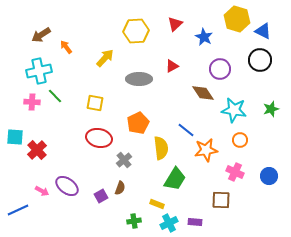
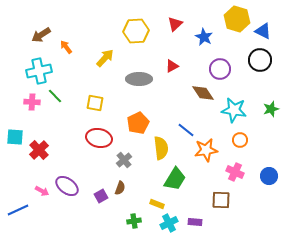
red cross at (37, 150): moved 2 px right
